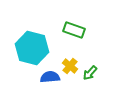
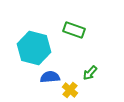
cyan hexagon: moved 2 px right
yellow cross: moved 24 px down
